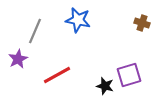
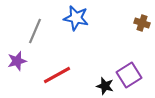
blue star: moved 2 px left, 2 px up
purple star: moved 1 px left, 2 px down; rotated 12 degrees clockwise
purple square: rotated 15 degrees counterclockwise
